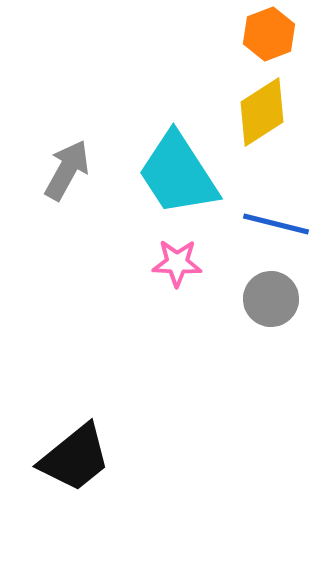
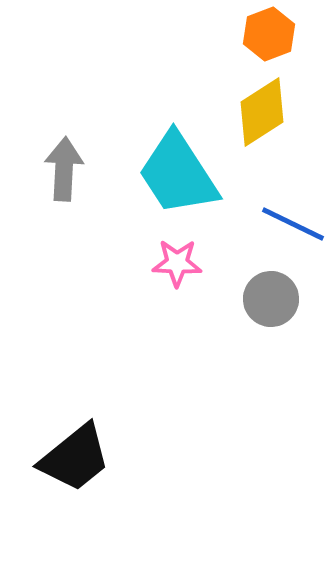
gray arrow: moved 3 px left, 1 px up; rotated 26 degrees counterclockwise
blue line: moved 17 px right; rotated 12 degrees clockwise
